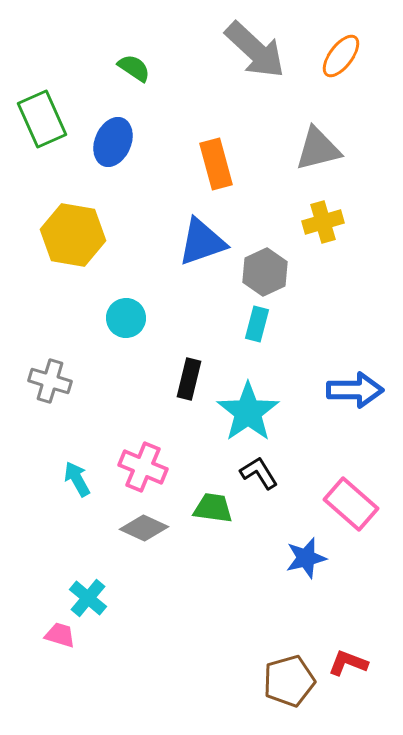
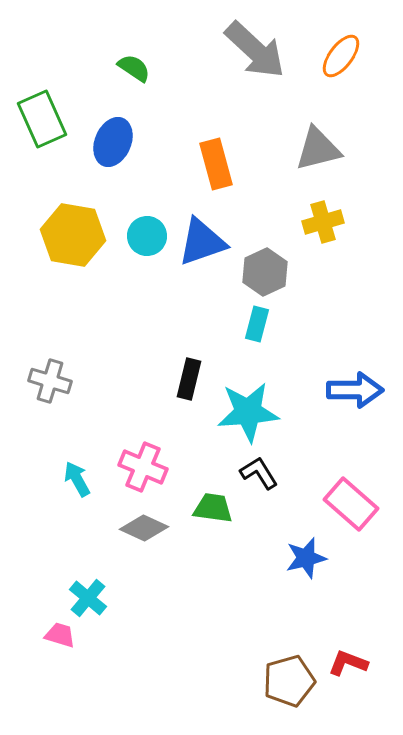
cyan circle: moved 21 px right, 82 px up
cyan star: rotated 30 degrees clockwise
